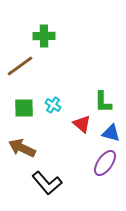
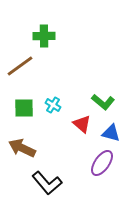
green L-shape: rotated 50 degrees counterclockwise
purple ellipse: moved 3 px left
